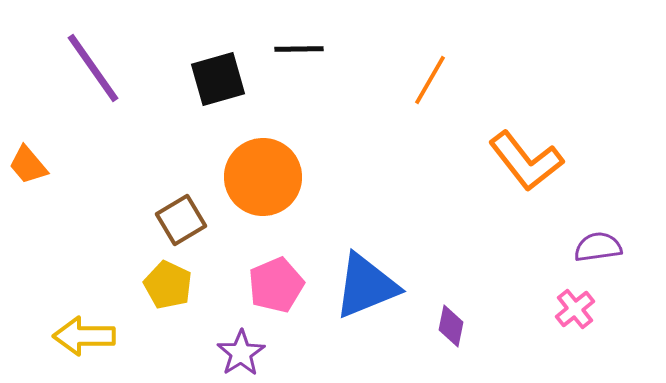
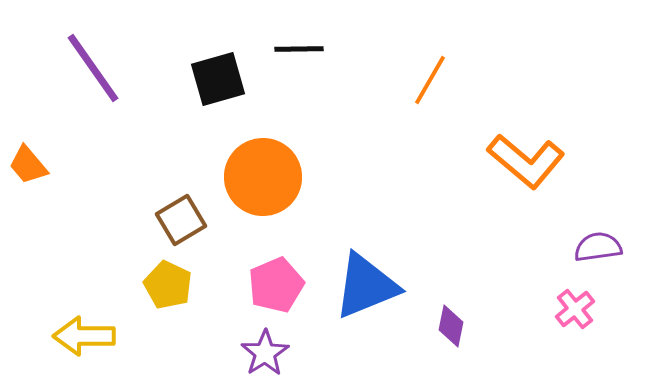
orange L-shape: rotated 12 degrees counterclockwise
purple star: moved 24 px right
